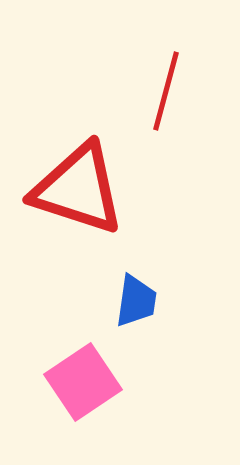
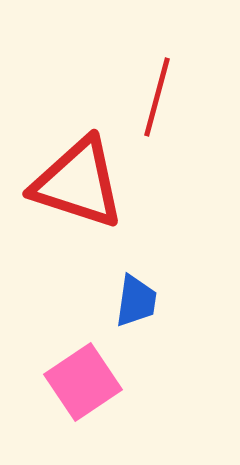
red line: moved 9 px left, 6 px down
red triangle: moved 6 px up
